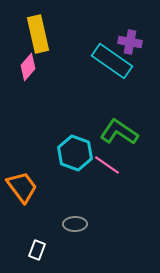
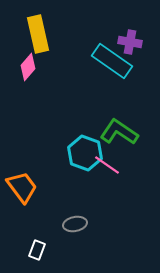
cyan hexagon: moved 10 px right
gray ellipse: rotated 10 degrees counterclockwise
